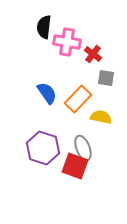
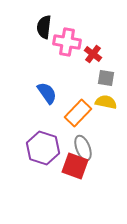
orange rectangle: moved 14 px down
yellow semicircle: moved 5 px right, 15 px up
